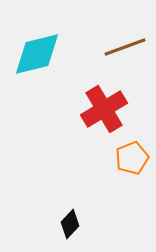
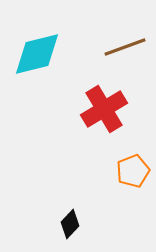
orange pentagon: moved 1 px right, 13 px down
